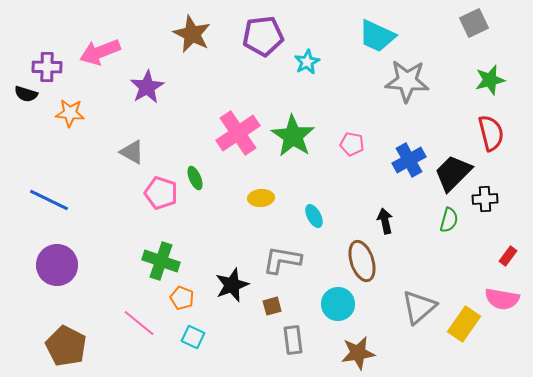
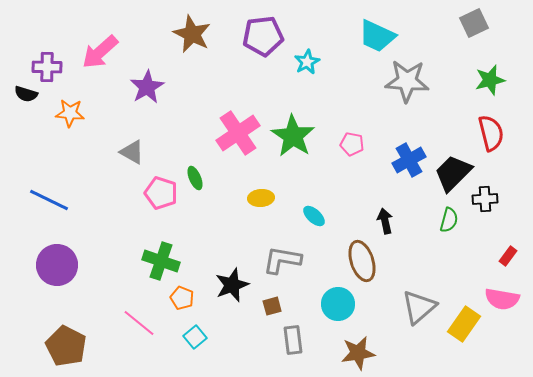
pink arrow at (100, 52): rotated 21 degrees counterclockwise
cyan ellipse at (314, 216): rotated 20 degrees counterclockwise
cyan square at (193, 337): moved 2 px right; rotated 25 degrees clockwise
